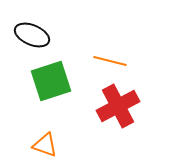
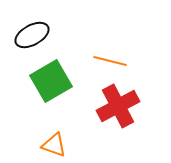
black ellipse: rotated 52 degrees counterclockwise
green square: rotated 12 degrees counterclockwise
orange triangle: moved 9 px right
